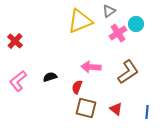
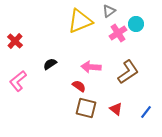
black semicircle: moved 13 px up; rotated 16 degrees counterclockwise
red semicircle: moved 2 px right, 1 px up; rotated 104 degrees clockwise
blue line: moved 1 px left; rotated 32 degrees clockwise
